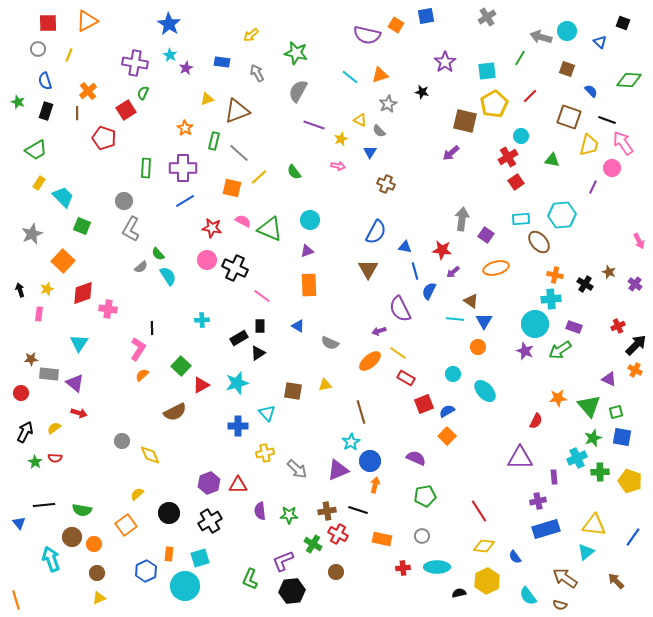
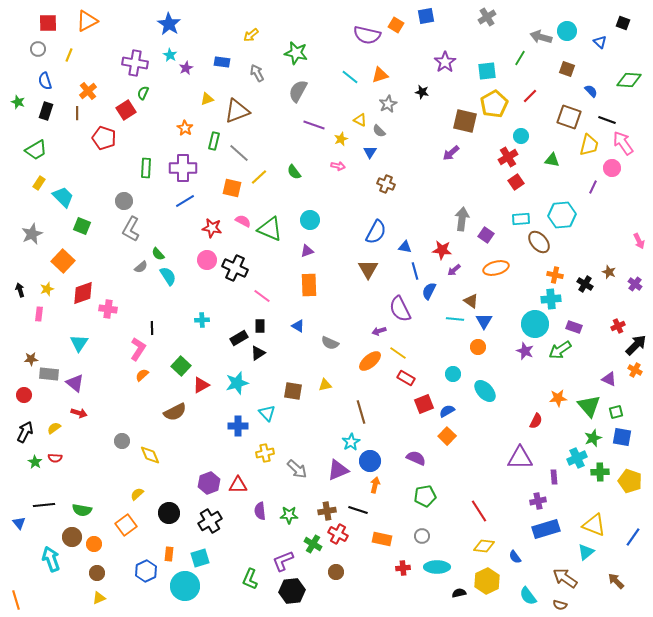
purple arrow at (453, 272): moved 1 px right, 2 px up
red circle at (21, 393): moved 3 px right, 2 px down
yellow triangle at (594, 525): rotated 15 degrees clockwise
